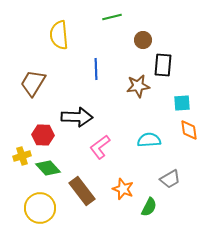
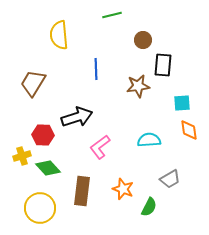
green line: moved 2 px up
black arrow: rotated 20 degrees counterclockwise
brown rectangle: rotated 44 degrees clockwise
